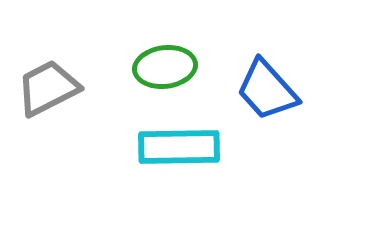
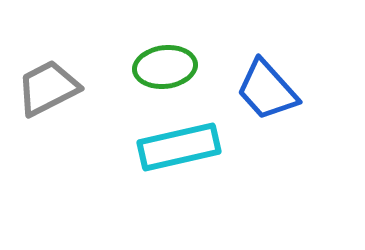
cyan rectangle: rotated 12 degrees counterclockwise
